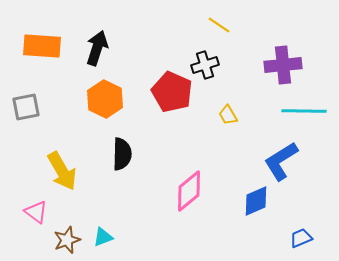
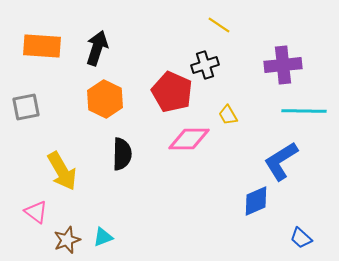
pink diamond: moved 52 px up; rotated 39 degrees clockwise
blue trapezoid: rotated 115 degrees counterclockwise
